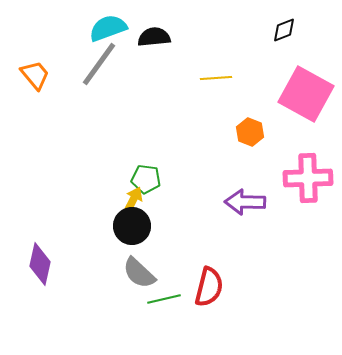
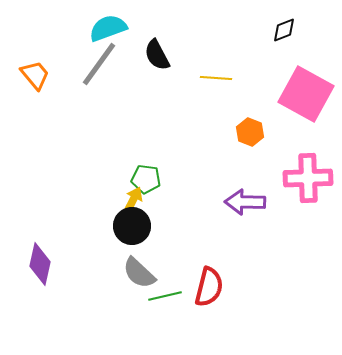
black semicircle: moved 3 px right, 18 px down; rotated 112 degrees counterclockwise
yellow line: rotated 8 degrees clockwise
green line: moved 1 px right, 3 px up
